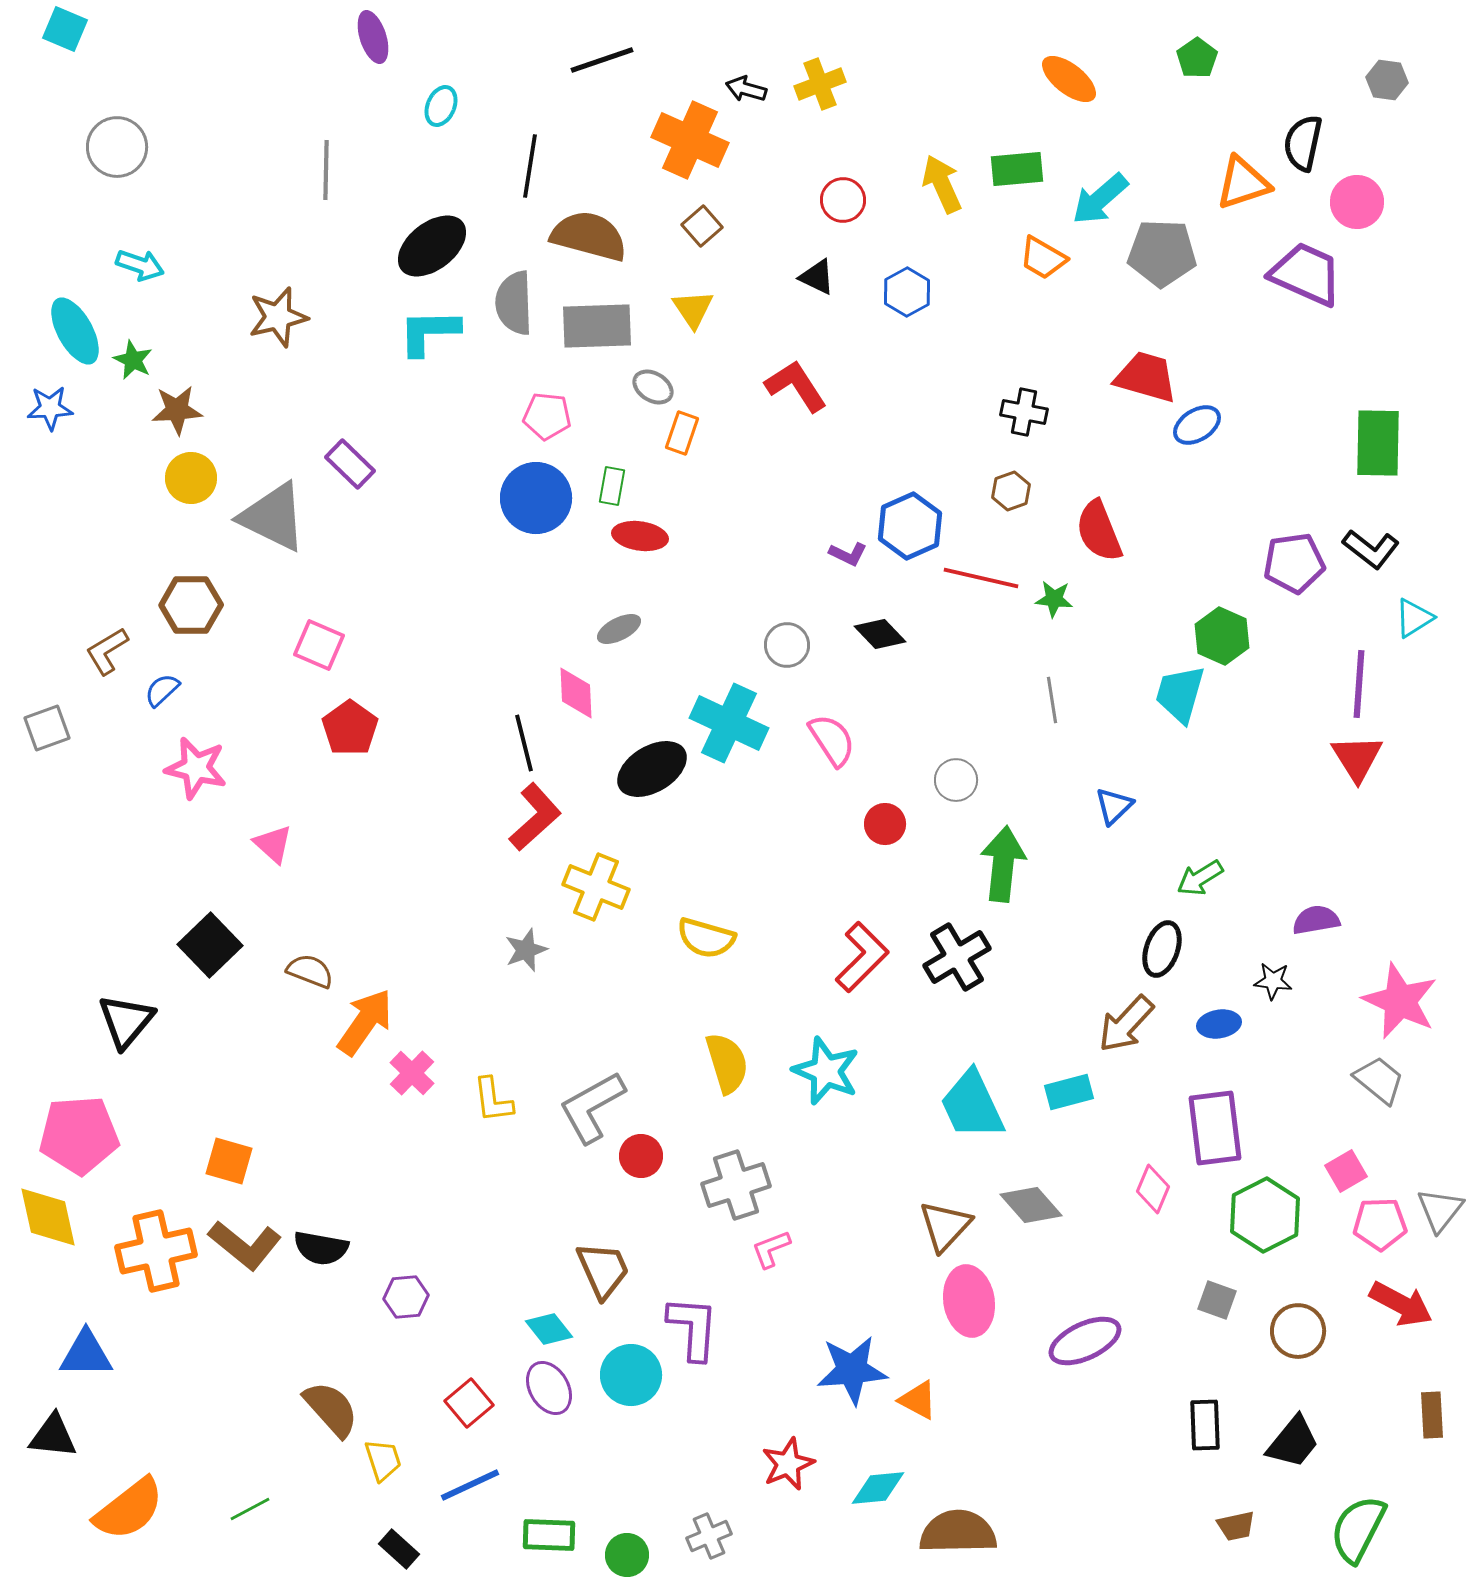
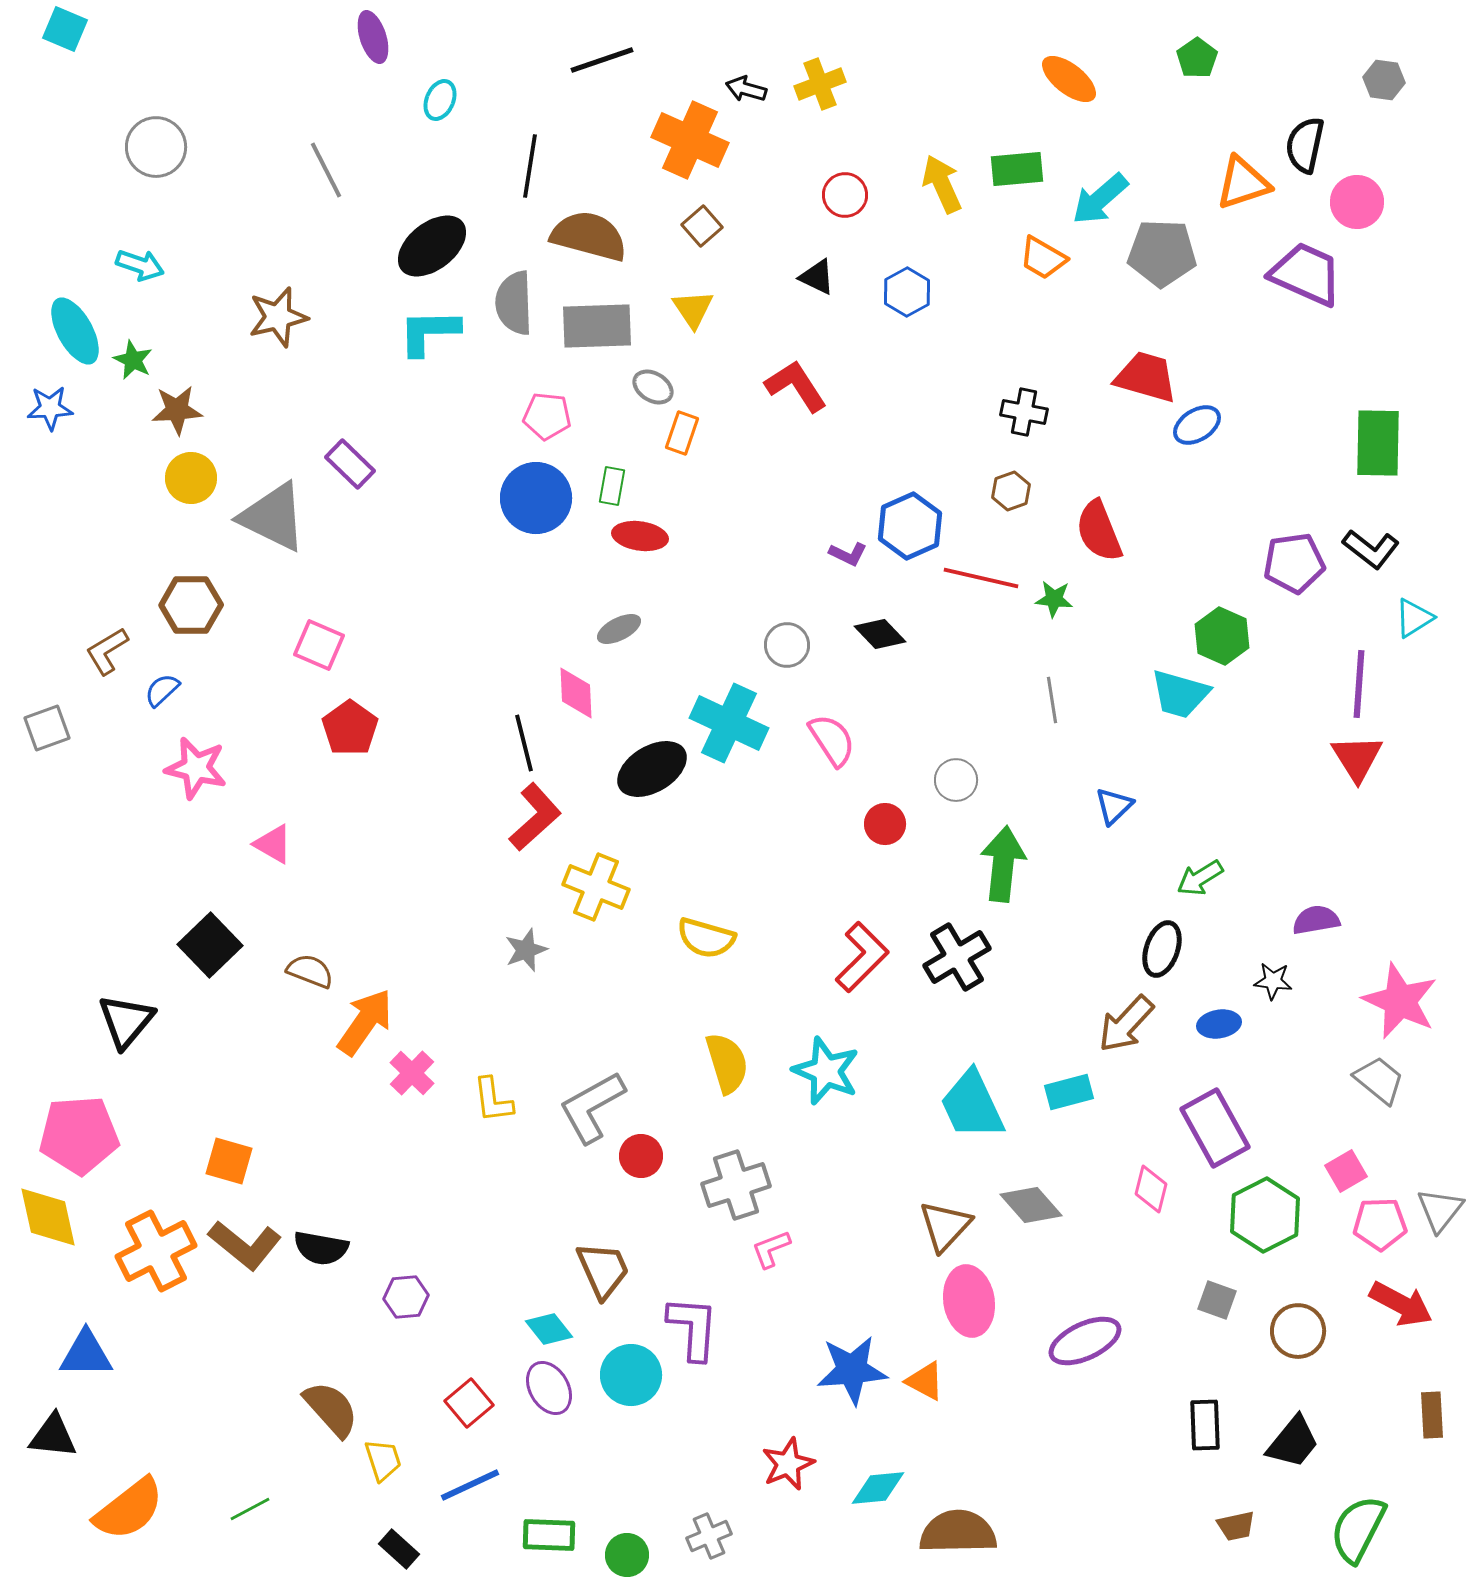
gray hexagon at (1387, 80): moved 3 px left
cyan ellipse at (441, 106): moved 1 px left, 6 px up
black semicircle at (1303, 143): moved 2 px right, 2 px down
gray circle at (117, 147): moved 39 px right
gray line at (326, 170): rotated 28 degrees counterclockwise
red circle at (843, 200): moved 2 px right, 5 px up
cyan trapezoid at (1180, 694): rotated 90 degrees counterclockwise
pink triangle at (273, 844): rotated 12 degrees counterclockwise
purple rectangle at (1215, 1128): rotated 22 degrees counterclockwise
pink diamond at (1153, 1189): moved 2 px left; rotated 9 degrees counterclockwise
orange cross at (156, 1251): rotated 14 degrees counterclockwise
orange triangle at (918, 1400): moved 7 px right, 19 px up
